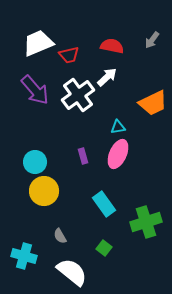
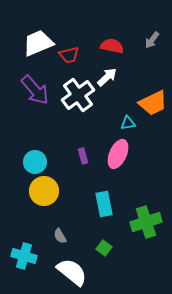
cyan triangle: moved 10 px right, 4 px up
cyan rectangle: rotated 25 degrees clockwise
